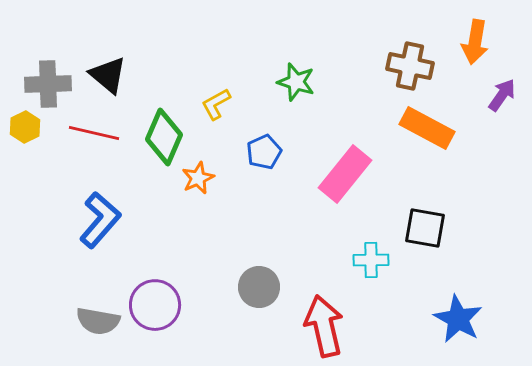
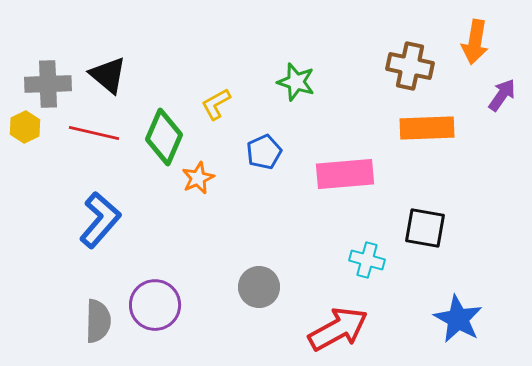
orange rectangle: rotated 30 degrees counterclockwise
pink rectangle: rotated 46 degrees clockwise
cyan cross: moved 4 px left; rotated 16 degrees clockwise
gray semicircle: rotated 99 degrees counterclockwise
red arrow: moved 14 px right, 3 px down; rotated 74 degrees clockwise
